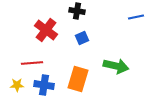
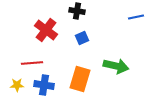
orange rectangle: moved 2 px right
